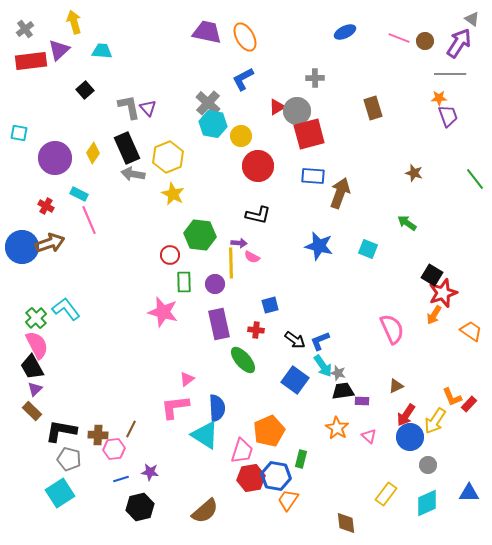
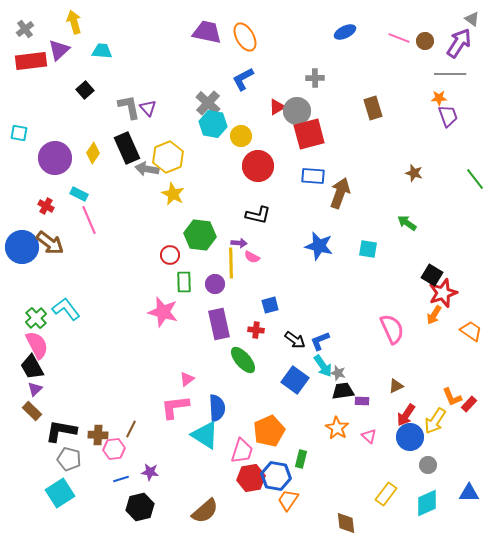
gray arrow at (133, 174): moved 14 px right, 5 px up
brown arrow at (50, 243): rotated 56 degrees clockwise
cyan square at (368, 249): rotated 12 degrees counterclockwise
